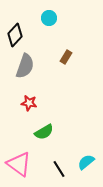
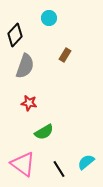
brown rectangle: moved 1 px left, 2 px up
pink triangle: moved 4 px right
